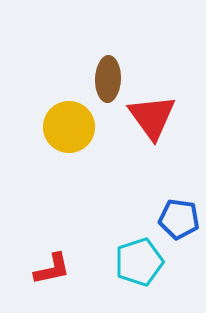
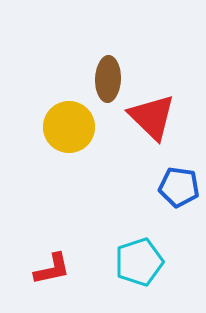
red triangle: rotated 10 degrees counterclockwise
blue pentagon: moved 32 px up
